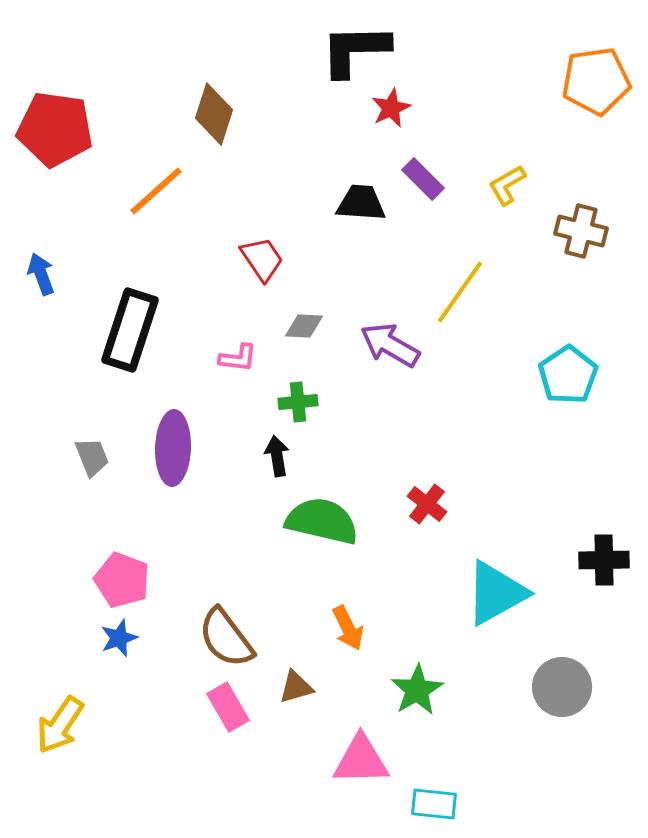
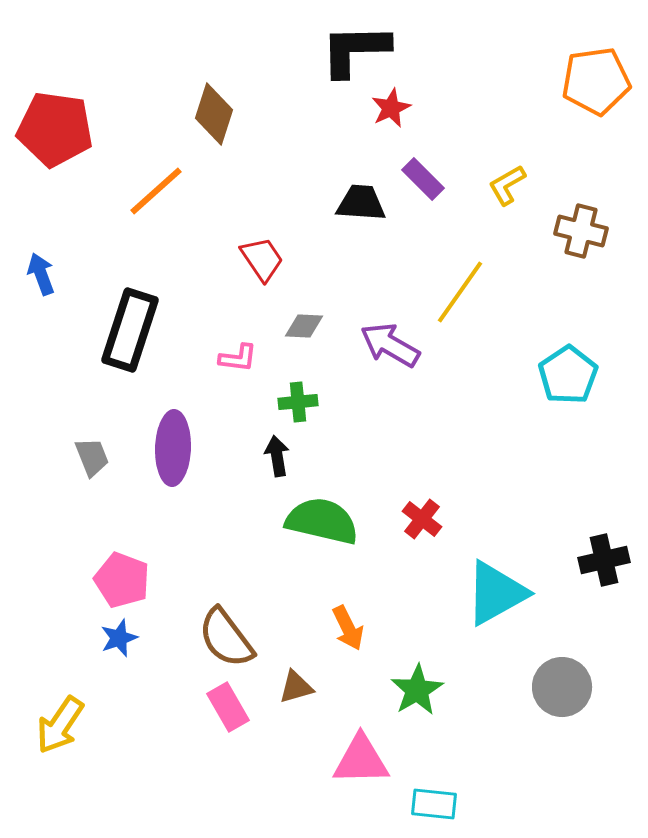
red cross: moved 5 px left, 15 px down
black cross: rotated 12 degrees counterclockwise
